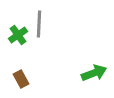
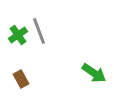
gray line: moved 7 px down; rotated 24 degrees counterclockwise
green arrow: rotated 55 degrees clockwise
